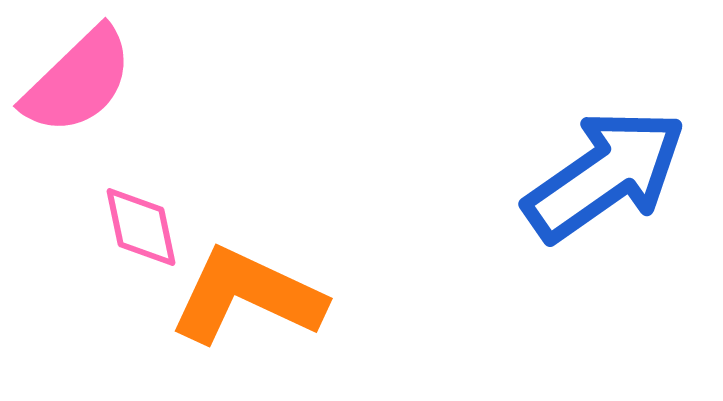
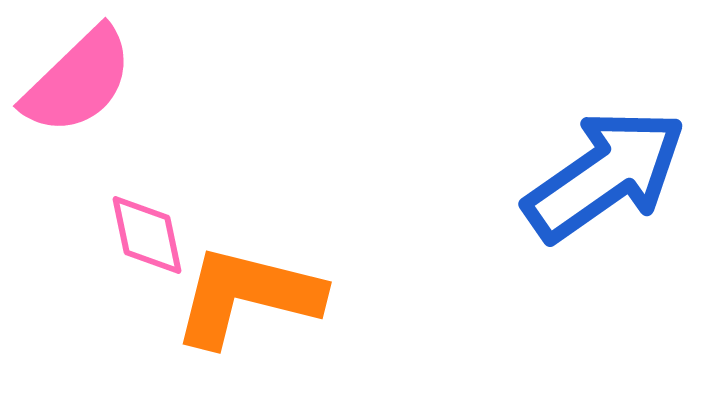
pink diamond: moved 6 px right, 8 px down
orange L-shape: rotated 11 degrees counterclockwise
